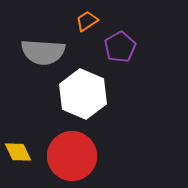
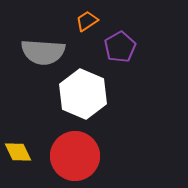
red circle: moved 3 px right
